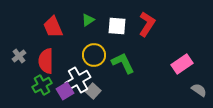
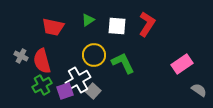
red trapezoid: rotated 55 degrees counterclockwise
gray cross: moved 2 px right; rotated 24 degrees counterclockwise
red semicircle: moved 4 px left; rotated 15 degrees counterclockwise
purple square: rotated 12 degrees clockwise
